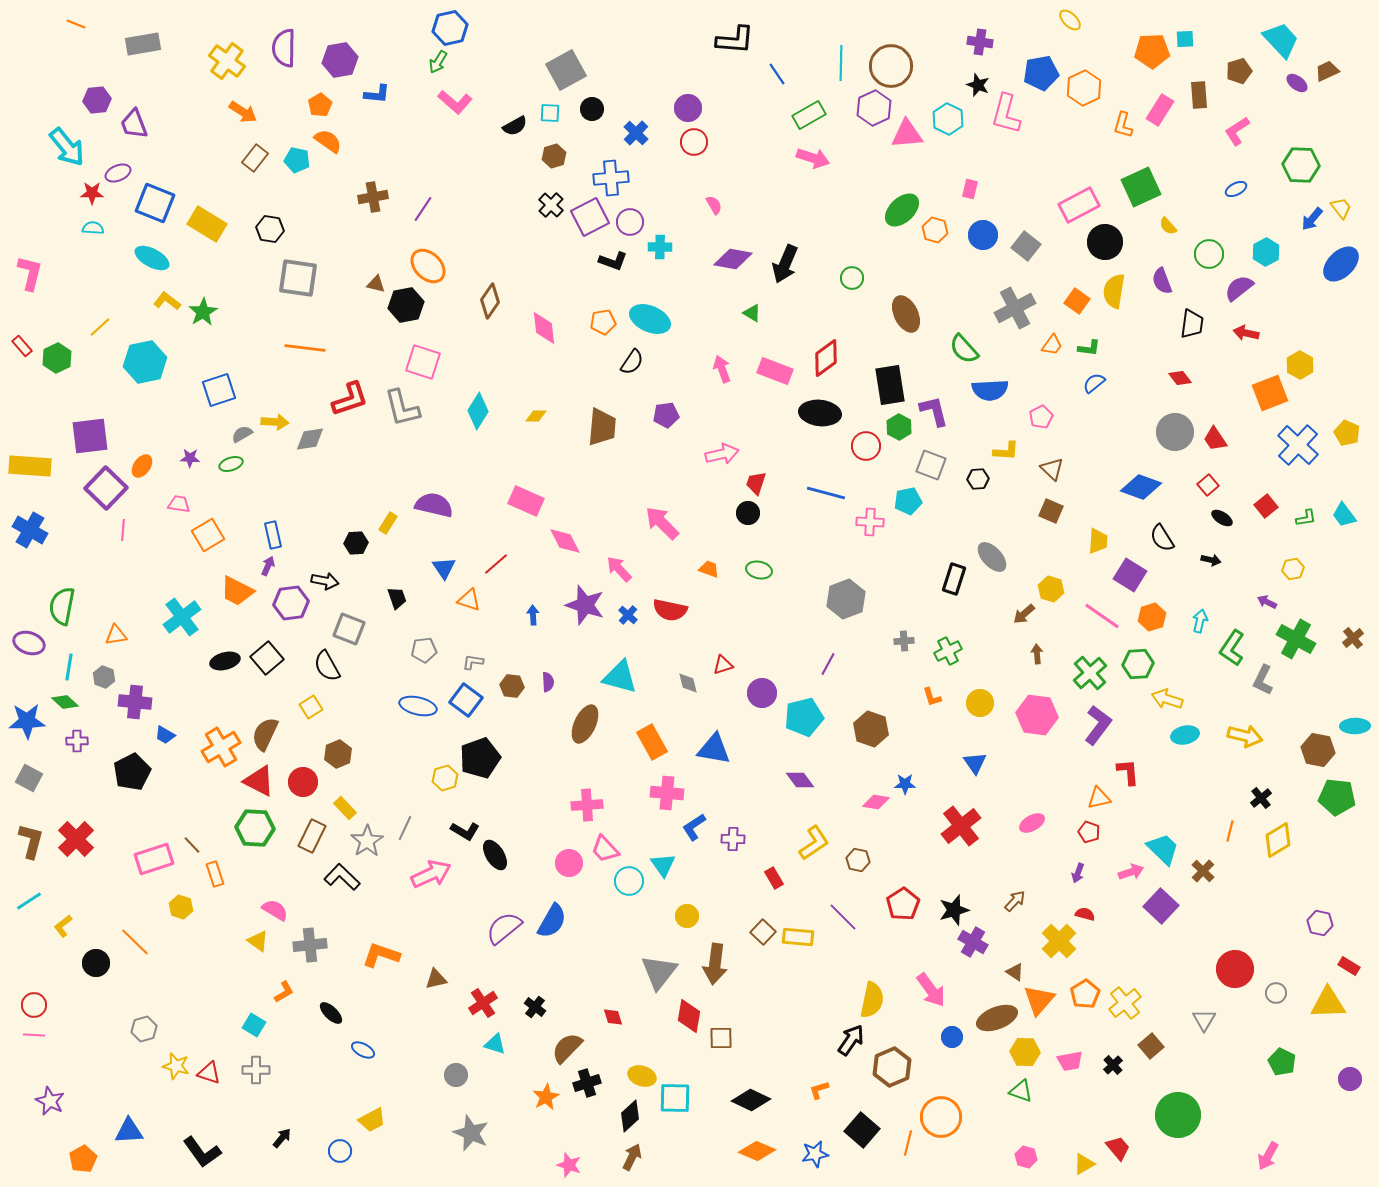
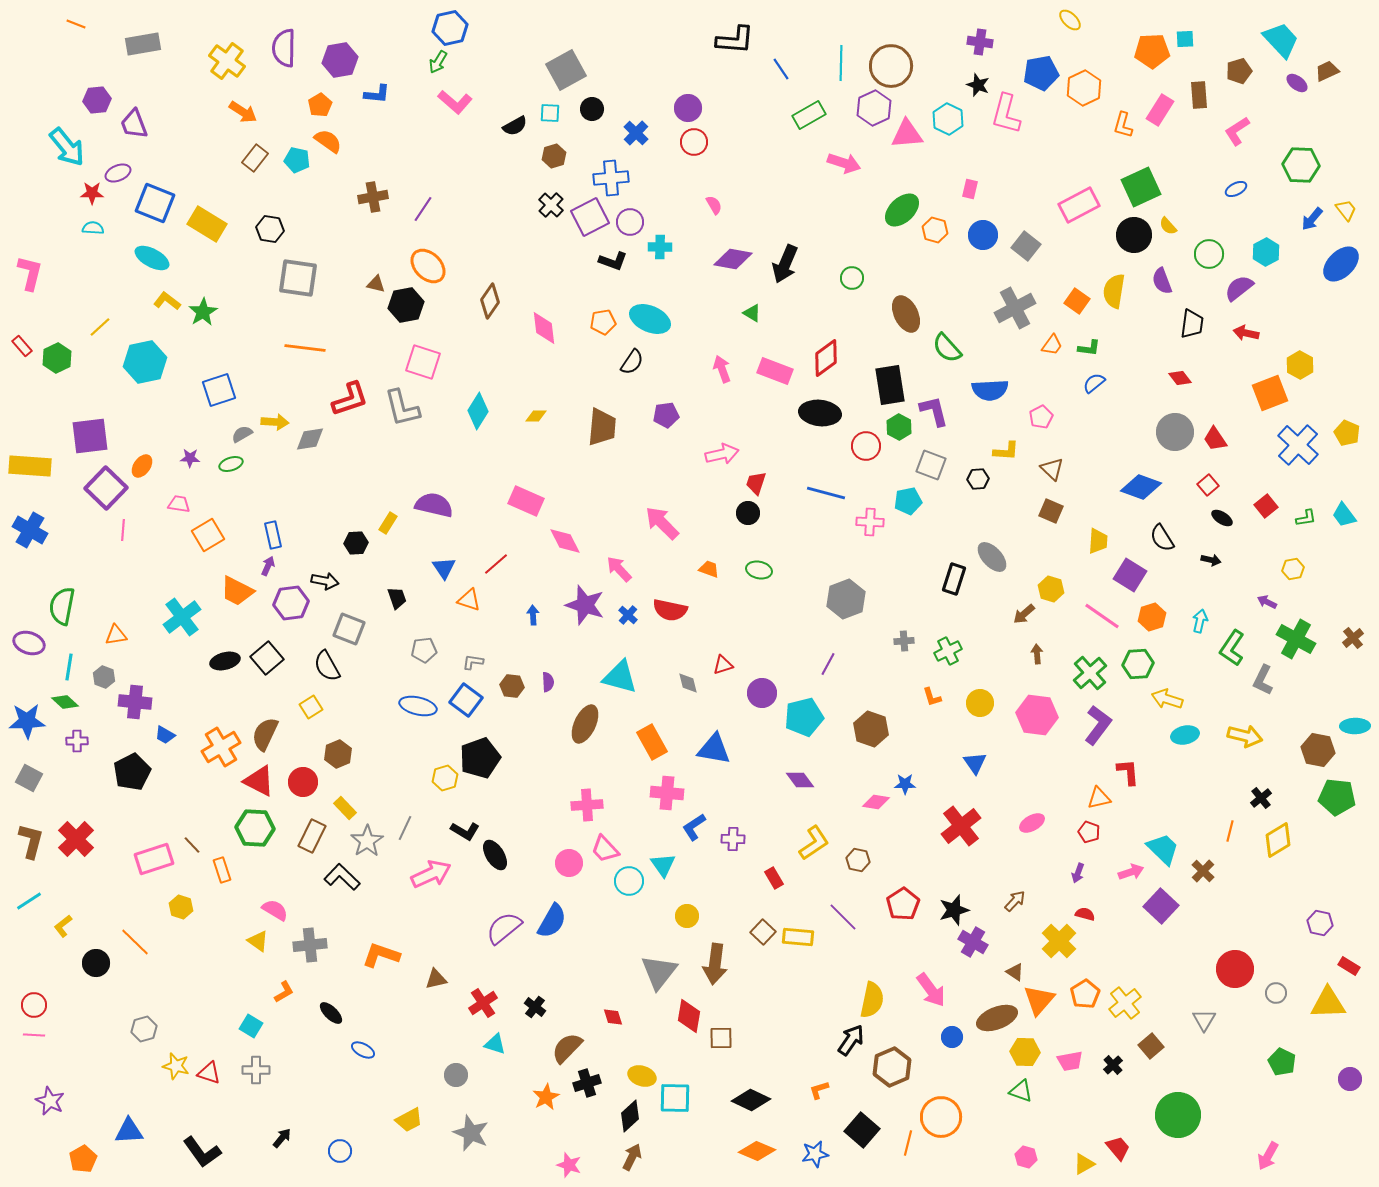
blue line at (777, 74): moved 4 px right, 5 px up
pink arrow at (813, 158): moved 31 px right, 5 px down
yellow trapezoid at (1341, 208): moved 5 px right, 2 px down
black circle at (1105, 242): moved 29 px right, 7 px up
green semicircle at (964, 349): moved 17 px left, 1 px up
orange rectangle at (215, 874): moved 7 px right, 4 px up
cyan square at (254, 1025): moved 3 px left, 1 px down
yellow trapezoid at (372, 1120): moved 37 px right
